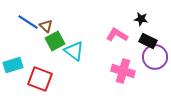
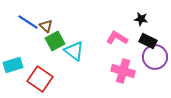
pink L-shape: moved 3 px down
red square: rotated 15 degrees clockwise
